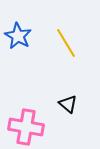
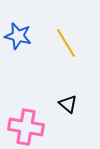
blue star: rotated 16 degrees counterclockwise
